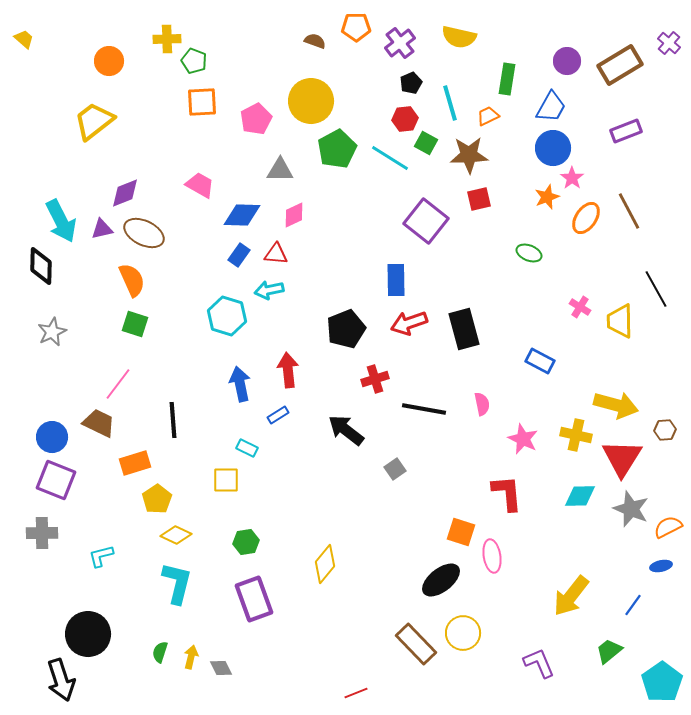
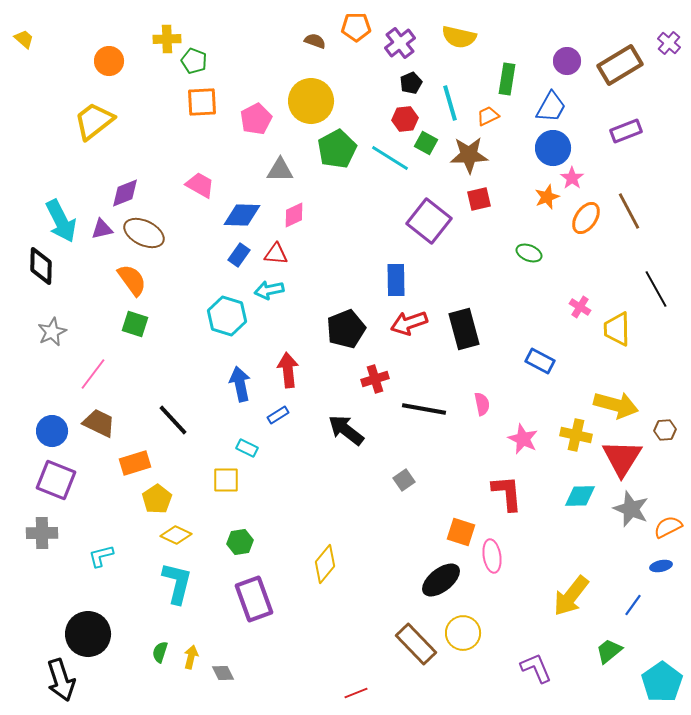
purple square at (426, 221): moved 3 px right
orange semicircle at (132, 280): rotated 12 degrees counterclockwise
yellow trapezoid at (620, 321): moved 3 px left, 8 px down
pink line at (118, 384): moved 25 px left, 10 px up
black line at (173, 420): rotated 39 degrees counterclockwise
blue circle at (52, 437): moved 6 px up
gray square at (395, 469): moved 9 px right, 11 px down
green hexagon at (246, 542): moved 6 px left
purple L-shape at (539, 663): moved 3 px left, 5 px down
gray diamond at (221, 668): moved 2 px right, 5 px down
